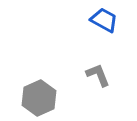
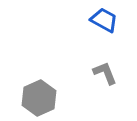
gray L-shape: moved 7 px right, 2 px up
